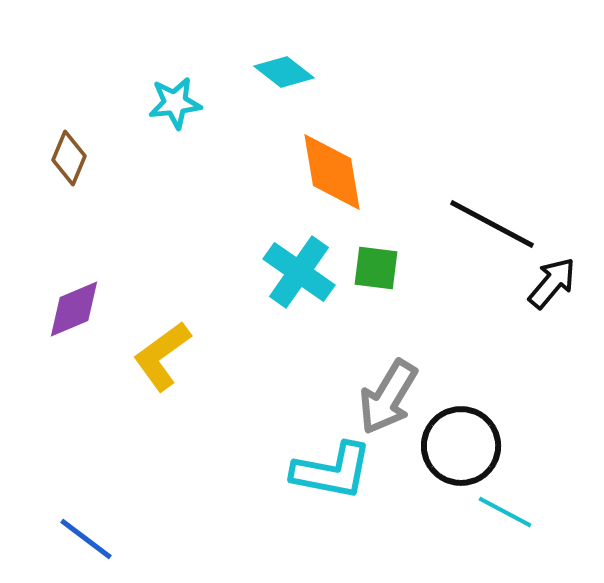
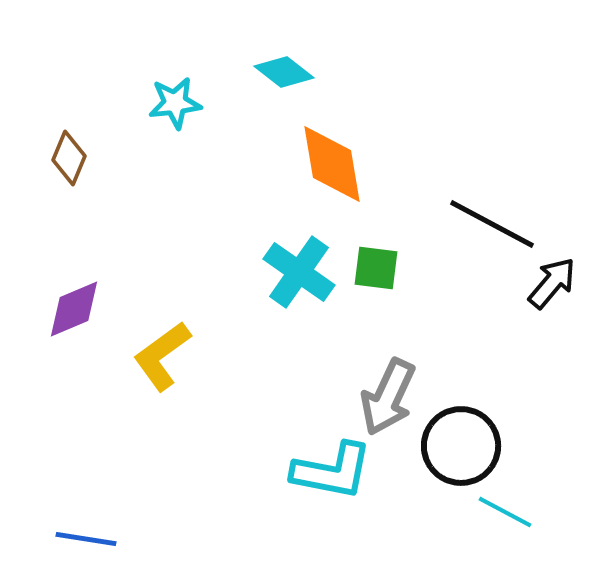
orange diamond: moved 8 px up
gray arrow: rotated 6 degrees counterclockwise
blue line: rotated 28 degrees counterclockwise
